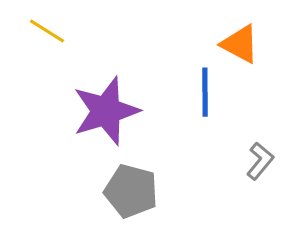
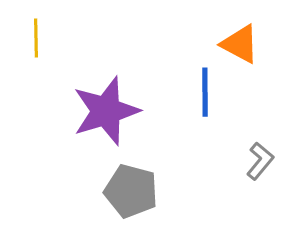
yellow line: moved 11 px left, 7 px down; rotated 57 degrees clockwise
